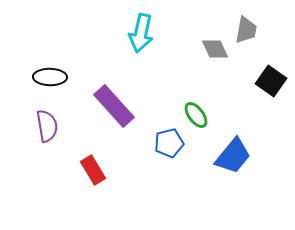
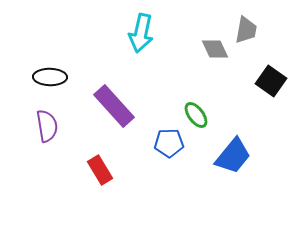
blue pentagon: rotated 12 degrees clockwise
red rectangle: moved 7 px right
